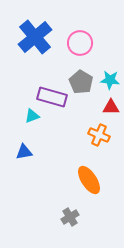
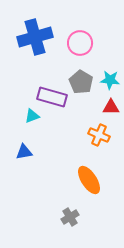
blue cross: rotated 24 degrees clockwise
